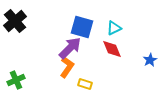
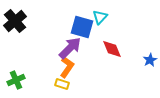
cyan triangle: moved 14 px left, 11 px up; rotated 21 degrees counterclockwise
yellow rectangle: moved 23 px left
